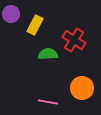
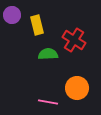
purple circle: moved 1 px right, 1 px down
yellow rectangle: moved 2 px right; rotated 42 degrees counterclockwise
orange circle: moved 5 px left
